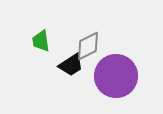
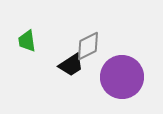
green trapezoid: moved 14 px left
purple circle: moved 6 px right, 1 px down
